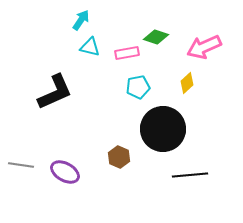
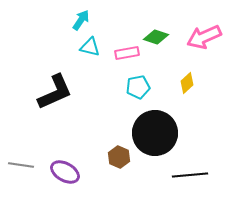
pink arrow: moved 10 px up
black circle: moved 8 px left, 4 px down
